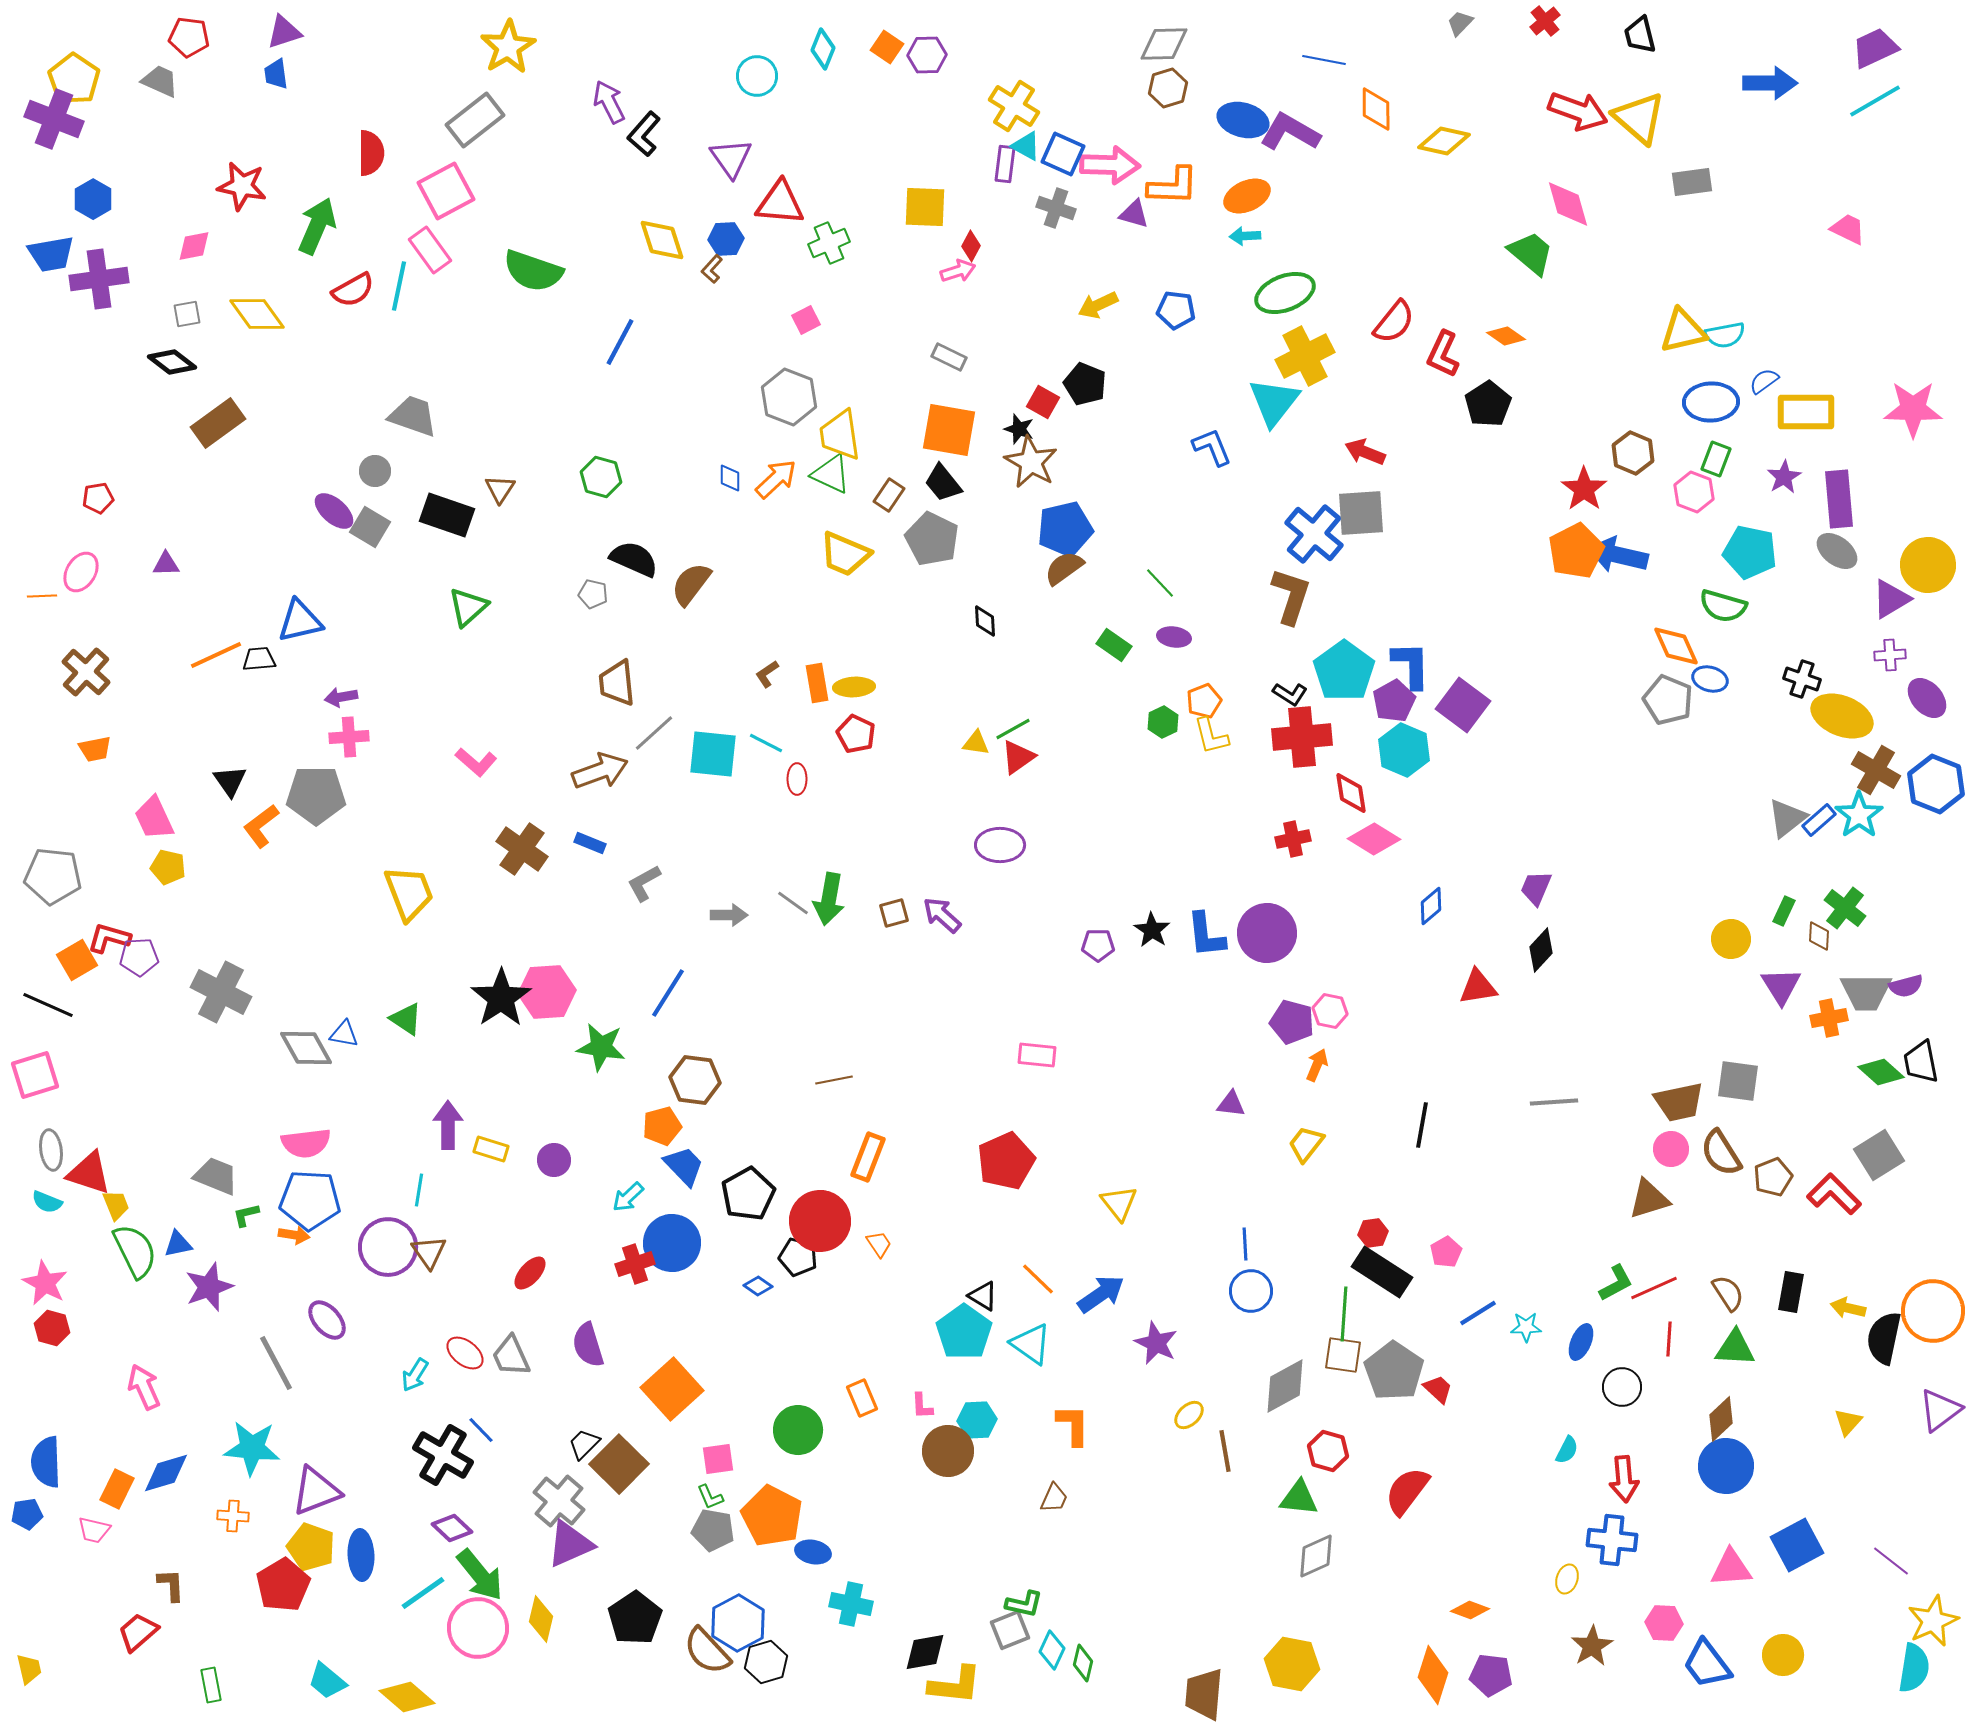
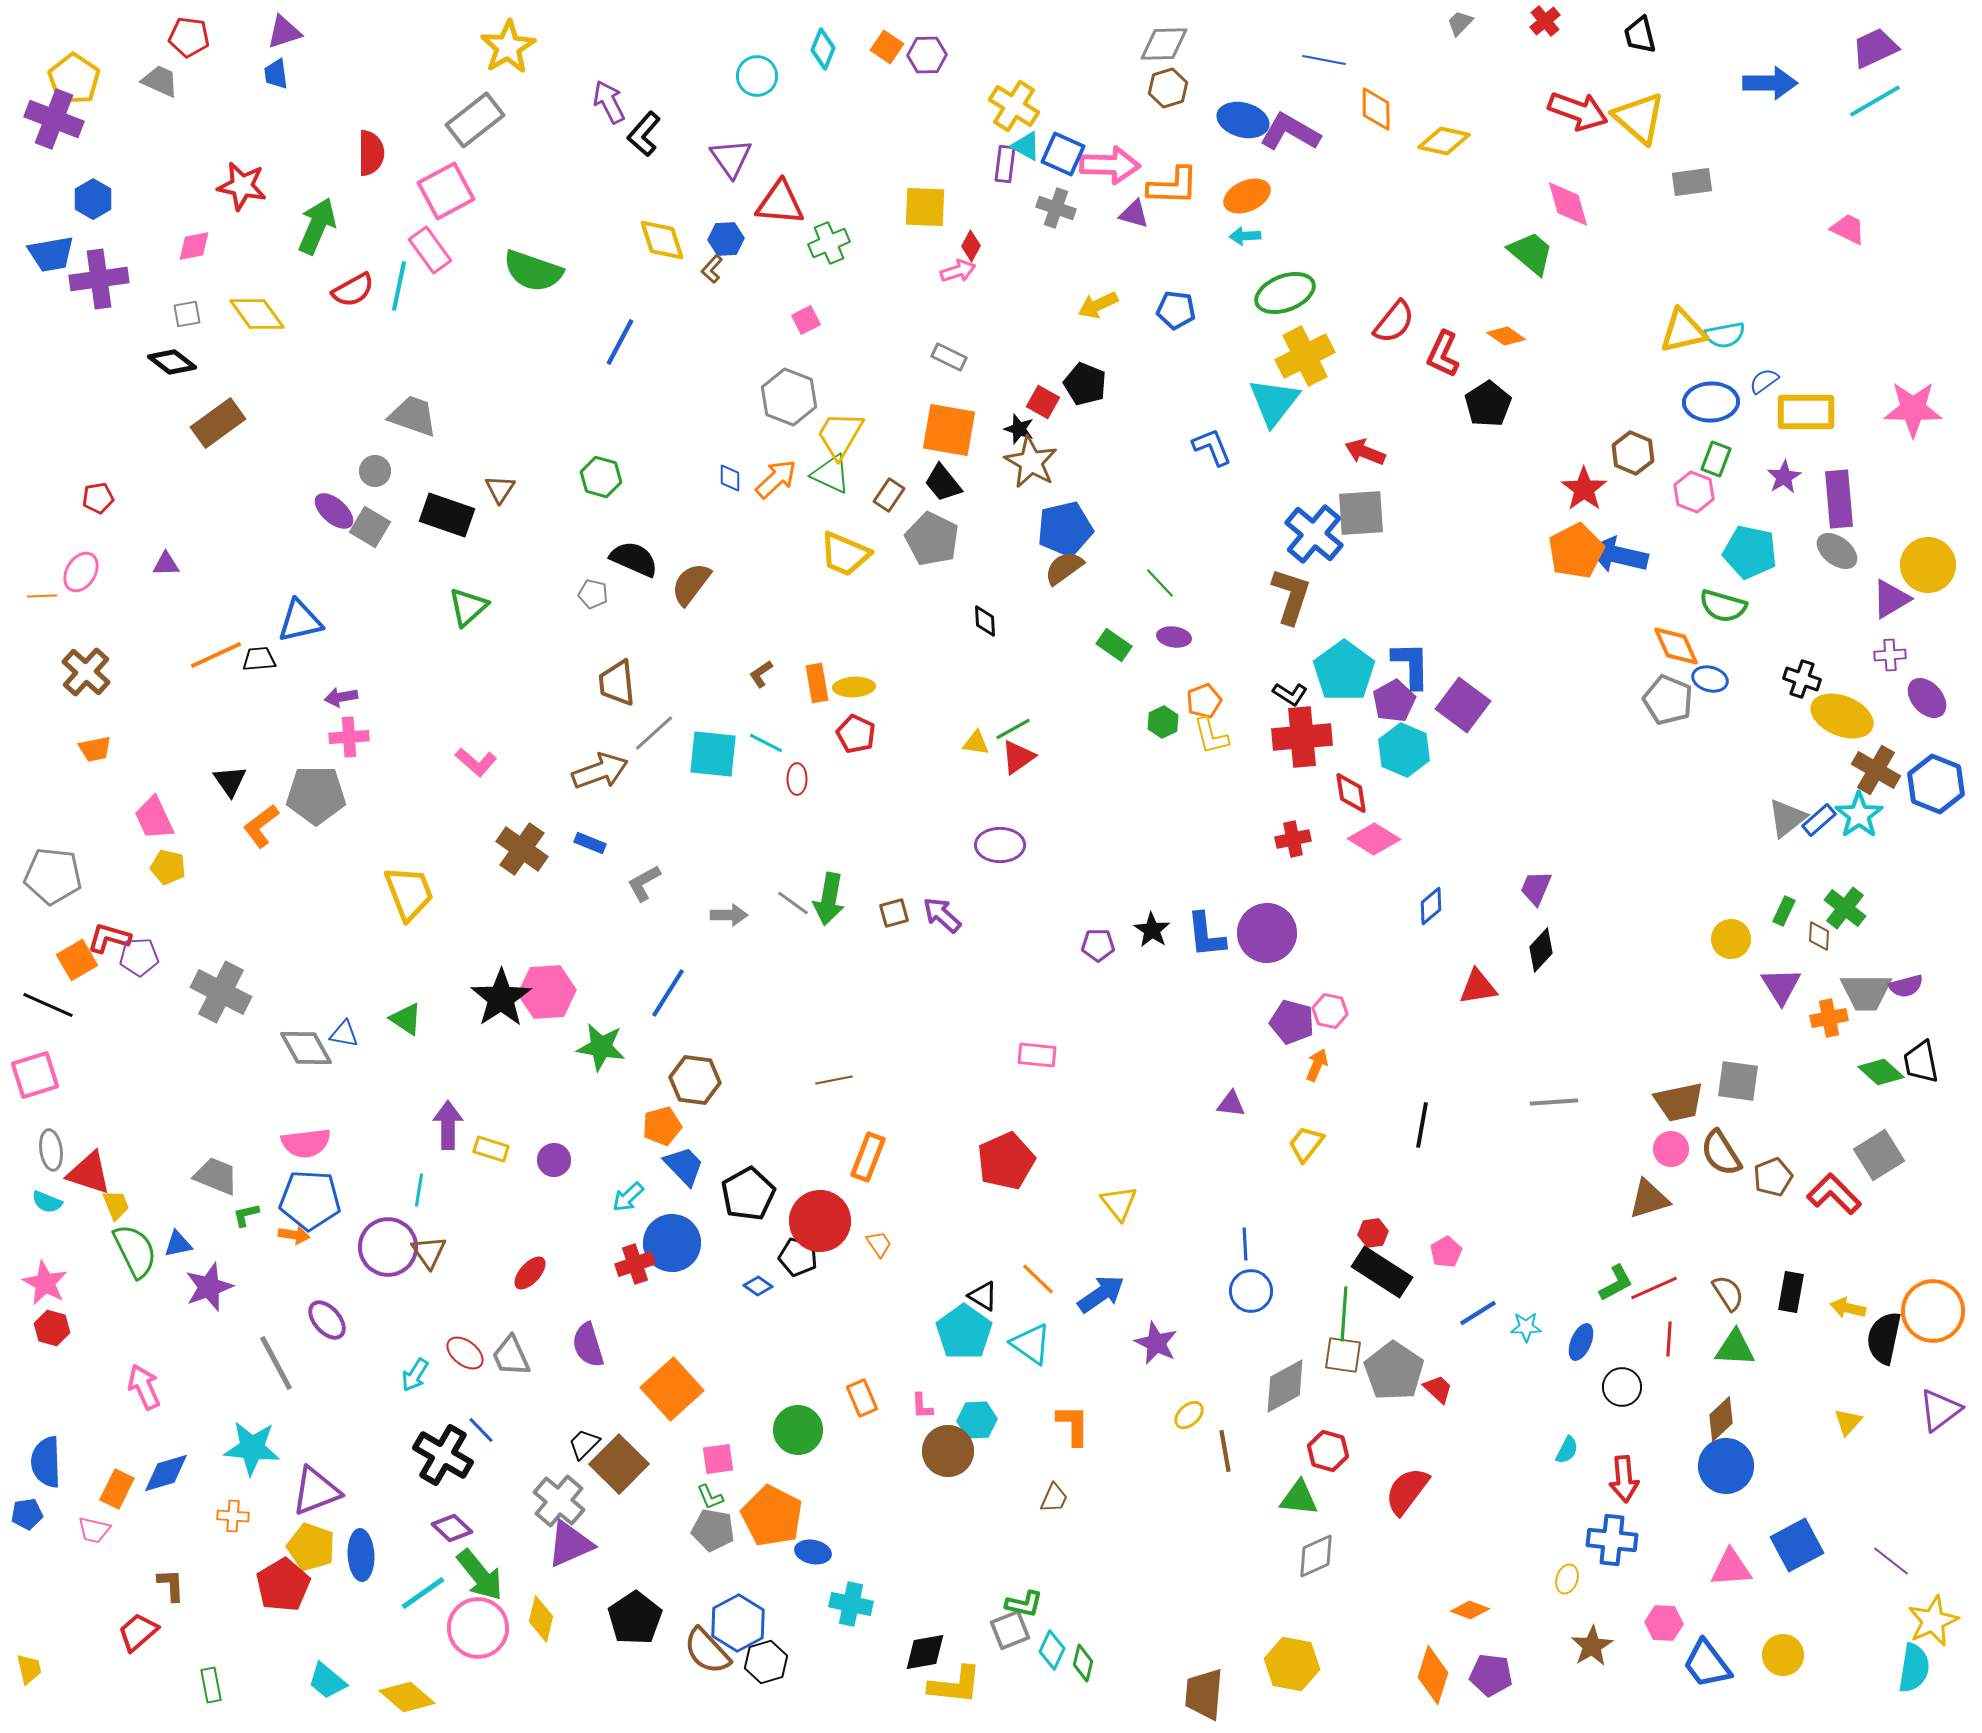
yellow trapezoid at (840, 435): rotated 38 degrees clockwise
brown L-shape at (767, 674): moved 6 px left
